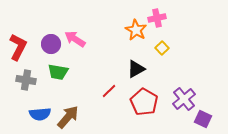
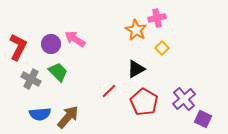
green trapezoid: rotated 145 degrees counterclockwise
gray cross: moved 5 px right, 1 px up; rotated 18 degrees clockwise
